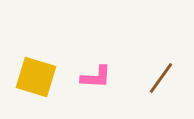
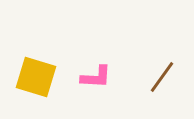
brown line: moved 1 px right, 1 px up
